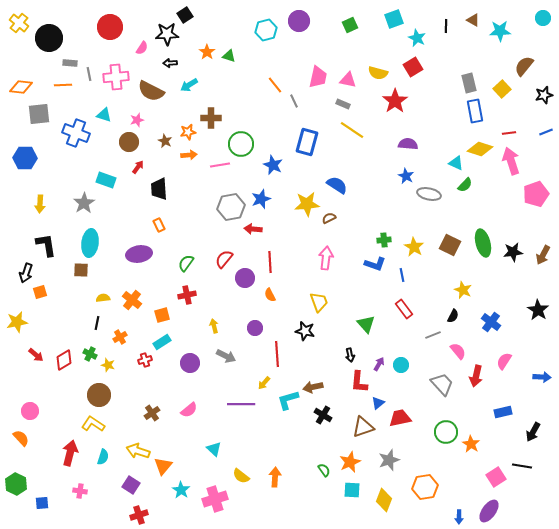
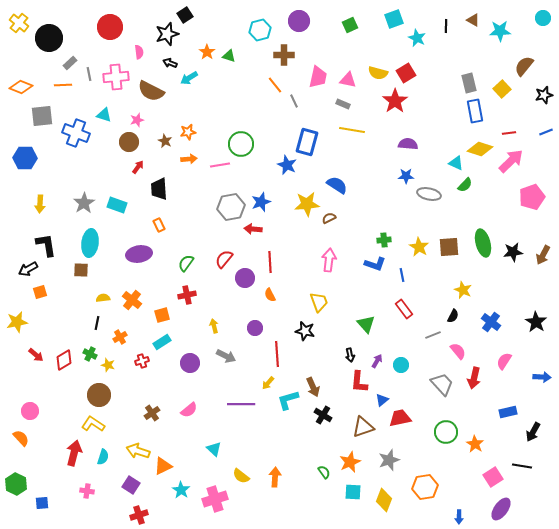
cyan hexagon at (266, 30): moved 6 px left
black star at (167, 34): rotated 15 degrees counterclockwise
pink semicircle at (142, 48): moved 3 px left, 4 px down; rotated 40 degrees counterclockwise
gray rectangle at (70, 63): rotated 48 degrees counterclockwise
black arrow at (170, 63): rotated 24 degrees clockwise
red square at (413, 67): moved 7 px left, 6 px down
cyan arrow at (189, 85): moved 7 px up
orange diamond at (21, 87): rotated 15 degrees clockwise
gray square at (39, 114): moved 3 px right, 2 px down
brown cross at (211, 118): moved 73 px right, 63 px up
yellow line at (352, 130): rotated 25 degrees counterclockwise
orange arrow at (189, 155): moved 4 px down
pink arrow at (511, 161): rotated 64 degrees clockwise
blue star at (273, 165): moved 14 px right
blue star at (406, 176): rotated 28 degrees counterclockwise
cyan rectangle at (106, 180): moved 11 px right, 25 px down
pink pentagon at (536, 194): moved 4 px left, 3 px down
blue star at (261, 199): moved 3 px down
brown square at (450, 245): moved 1 px left, 2 px down; rotated 30 degrees counterclockwise
yellow star at (414, 247): moved 5 px right
pink arrow at (326, 258): moved 3 px right, 2 px down
black arrow at (26, 273): moved 2 px right, 4 px up; rotated 42 degrees clockwise
black star at (538, 310): moved 2 px left, 12 px down
red cross at (145, 360): moved 3 px left, 1 px down
purple arrow at (379, 364): moved 2 px left, 3 px up
red arrow at (476, 376): moved 2 px left, 2 px down
yellow arrow at (264, 383): moved 4 px right
brown arrow at (313, 387): rotated 102 degrees counterclockwise
blue triangle at (378, 403): moved 4 px right, 3 px up
blue rectangle at (503, 412): moved 5 px right
orange star at (471, 444): moved 4 px right
red arrow at (70, 453): moved 4 px right
orange triangle at (163, 466): rotated 24 degrees clockwise
green semicircle at (324, 470): moved 2 px down
pink square at (496, 477): moved 3 px left
cyan square at (352, 490): moved 1 px right, 2 px down
pink cross at (80, 491): moved 7 px right
purple ellipse at (489, 511): moved 12 px right, 2 px up
